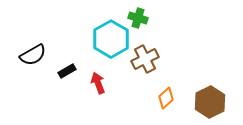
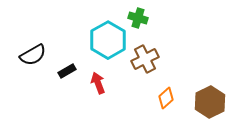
cyan hexagon: moved 3 px left, 1 px down
